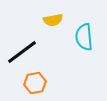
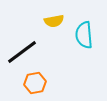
yellow semicircle: moved 1 px right, 1 px down
cyan semicircle: moved 2 px up
